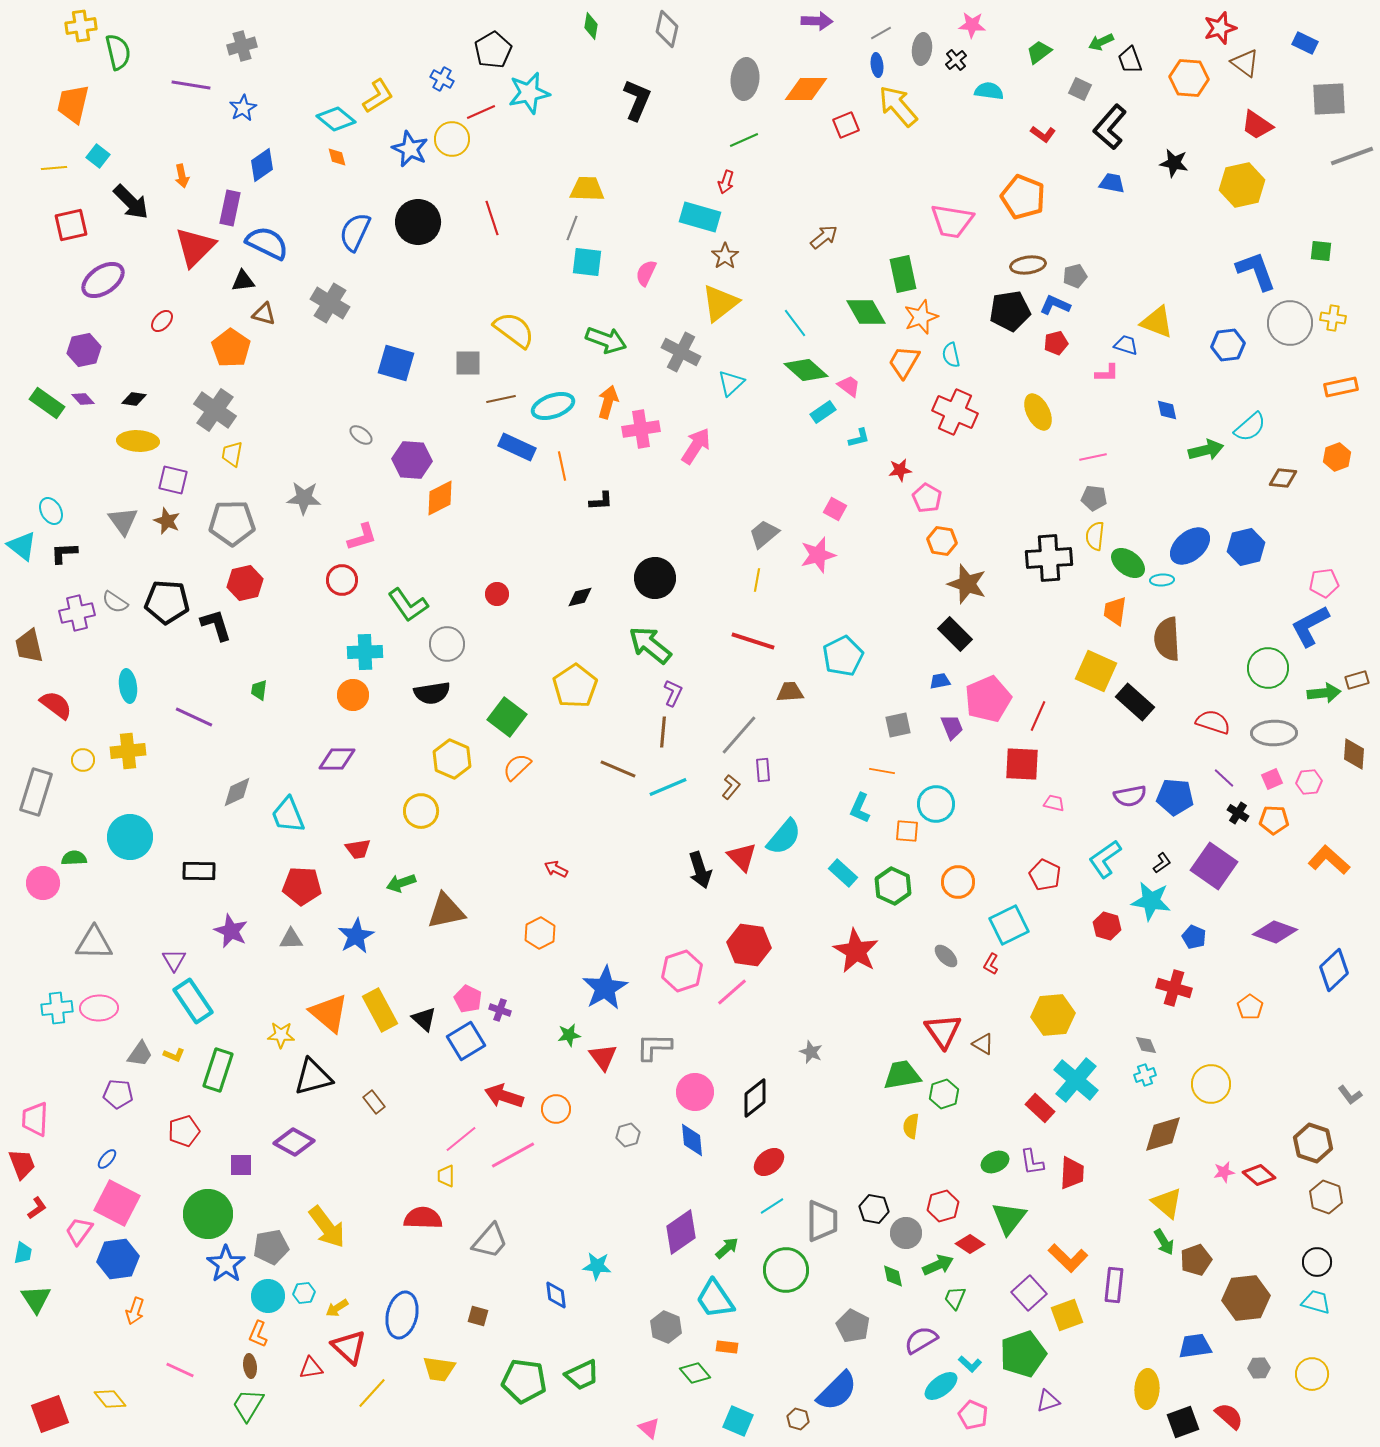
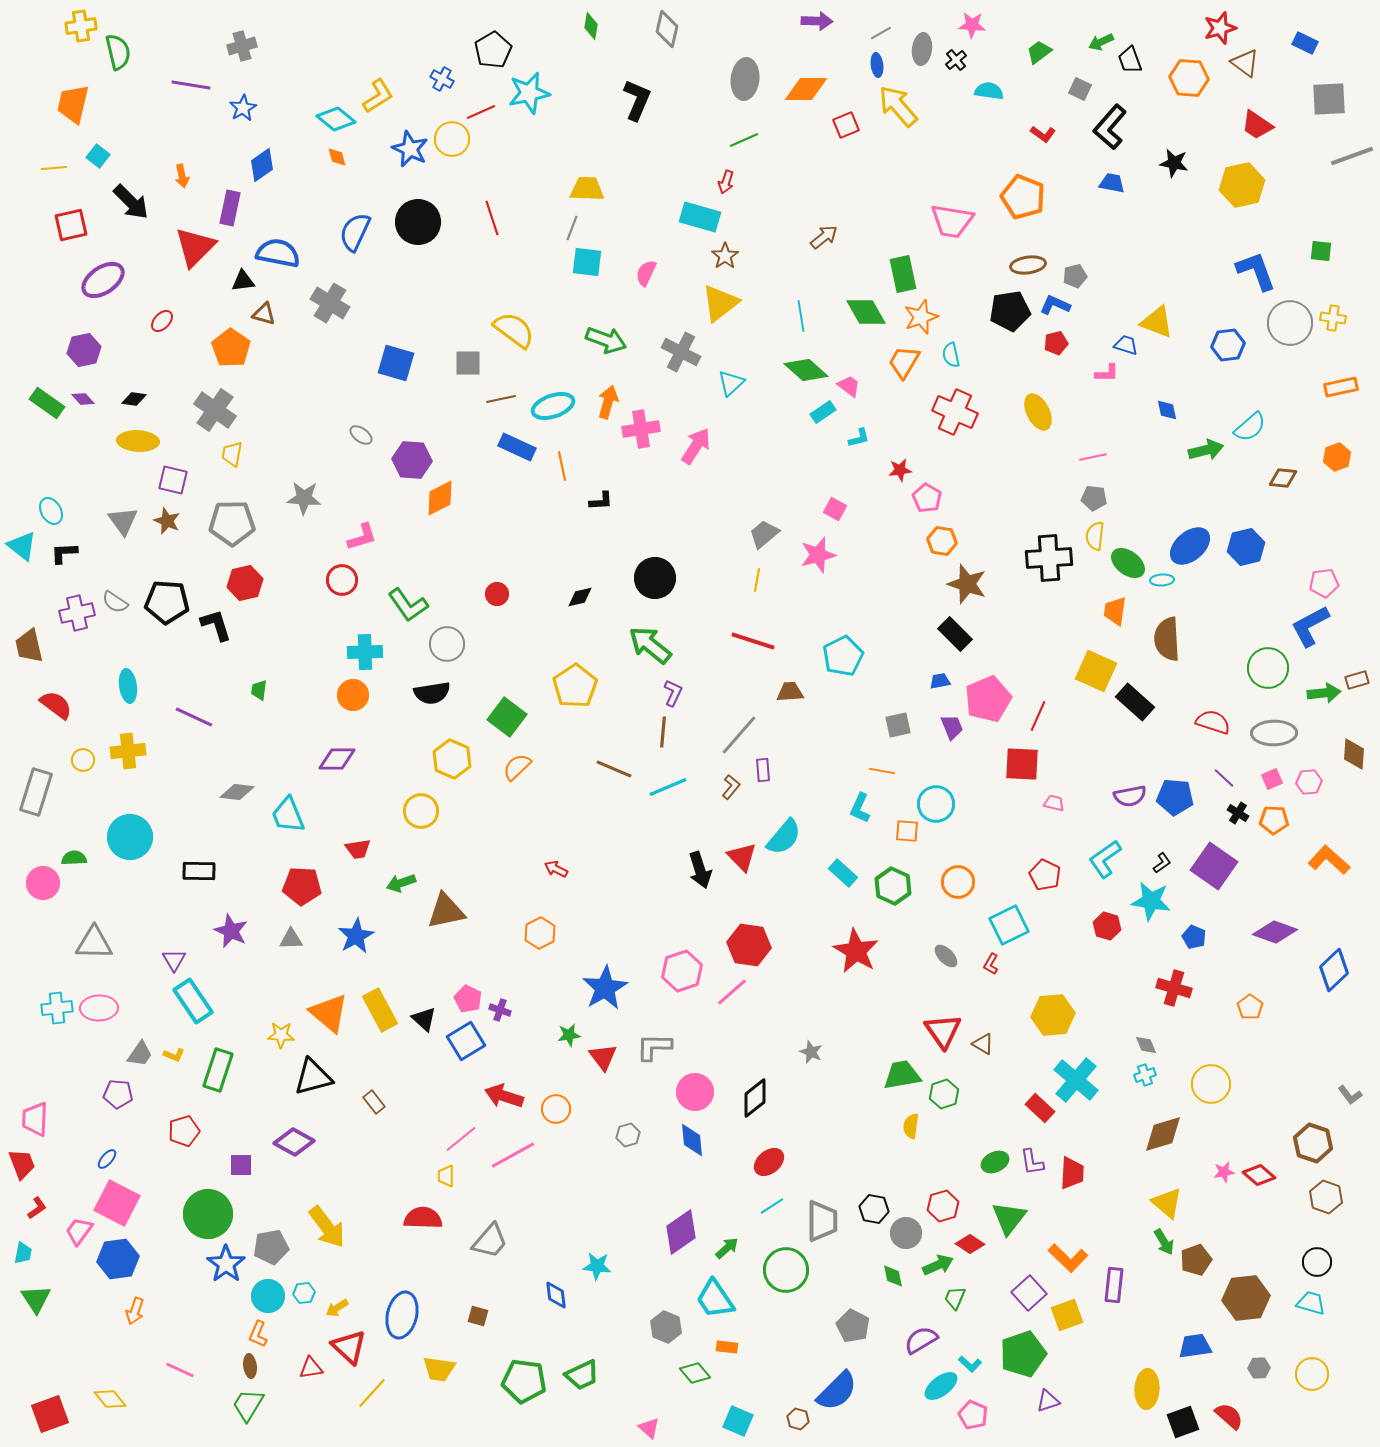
blue semicircle at (267, 243): moved 11 px right, 10 px down; rotated 15 degrees counterclockwise
cyan line at (795, 323): moved 6 px right, 7 px up; rotated 28 degrees clockwise
brown line at (618, 769): moved 4 px left
gray diamond at (237, 792): rotated 32 degrees clockwise
cyan trapezoid at (1316, 1302): moved 5 px left, 1 px down
